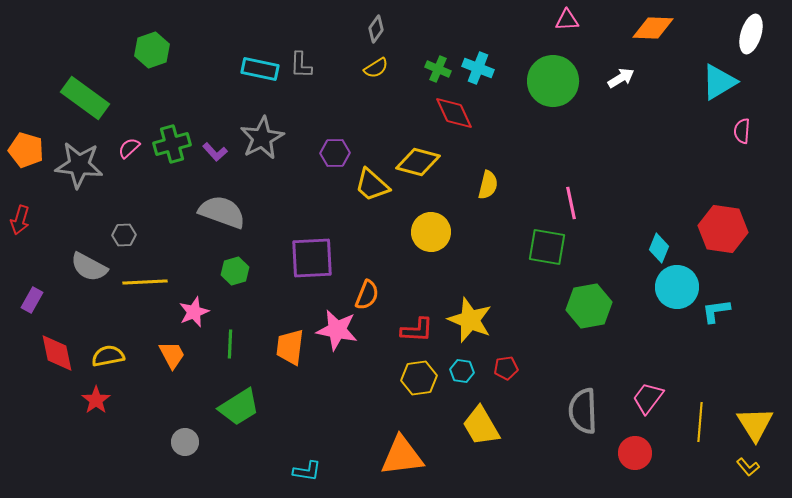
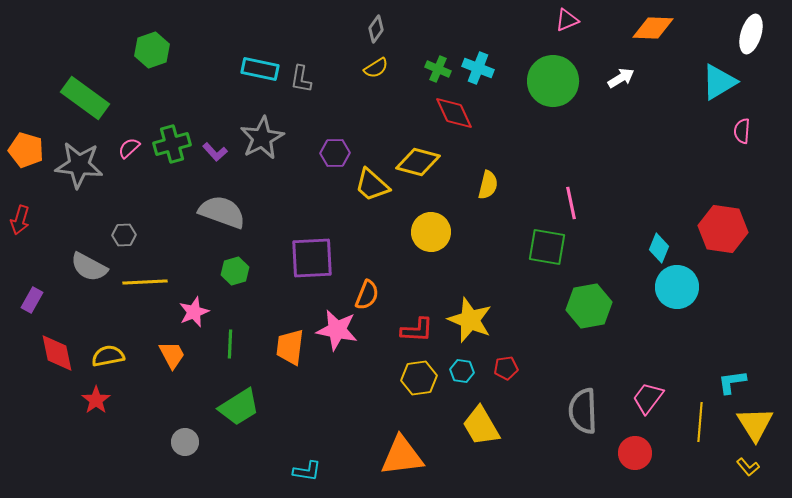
pink triangle at (567, 20): rotated 20 degrees counterclockwise
gray L-shape at (301, 65): moved 14 px down; rotated 8 degrees clockwise
cyan L-shape at (716, 311): moved 16 px right, 71 px down
